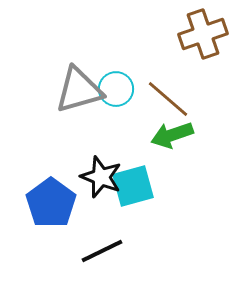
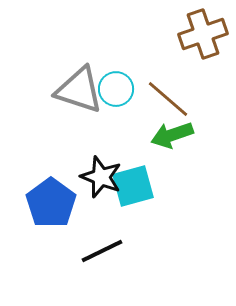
gray triangle: rotated 34 degrees clockwise
